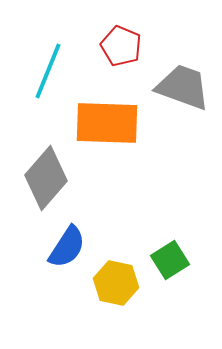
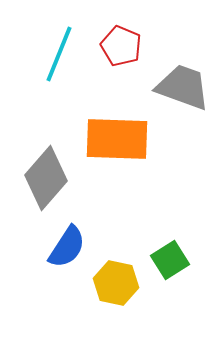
cyan line: moved 11 px right, 17 px up
orange rectangle: moved 10 px right, 16 px down
